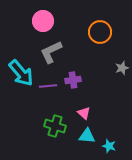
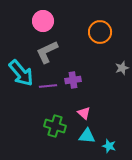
gray L-shape: moved 4 px left
